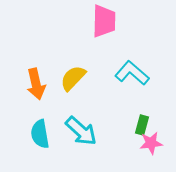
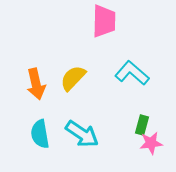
cyan arrow: moved 1 px right, 3 px down; rotated 8 degrees counterclockwise
